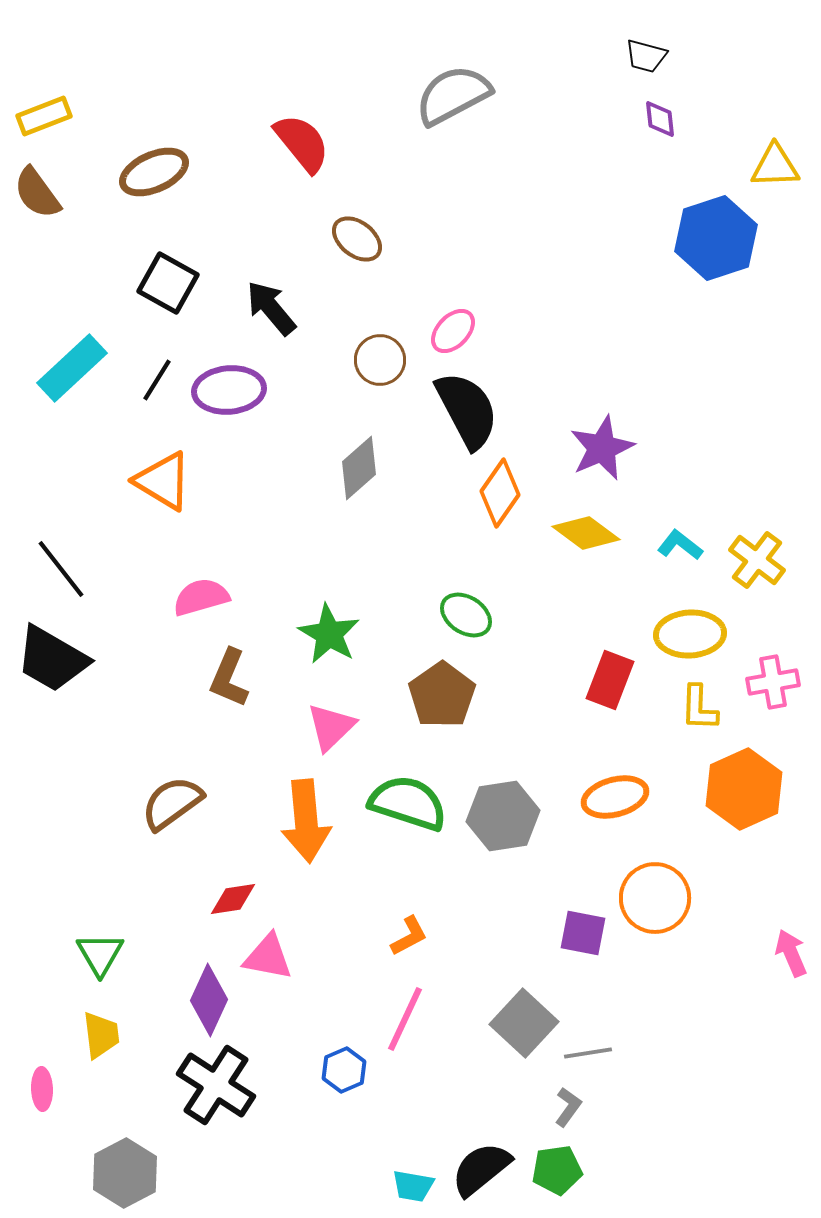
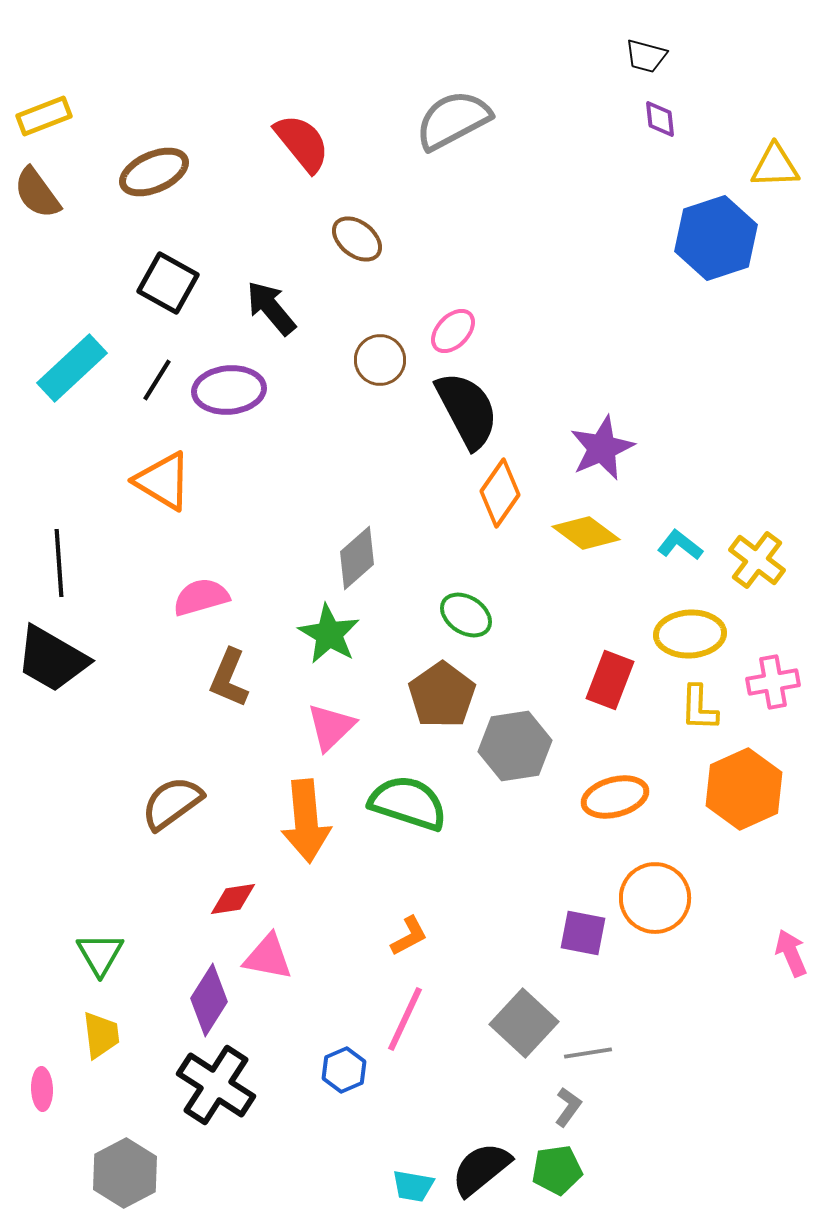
gray semicircle at (453, 95): moved 25 px down
gray diamond at (359, 468): moved 2 px left, 90 px down
black line at (61, 569): moved 2 px left, 6 px up; rotated 34 degrees clockwise
gray hexagon at (503, 816): moved 12 px right, 70 px up
purple diamond at (209, 1000): rotated 8 degrees clockwise
